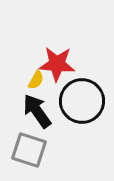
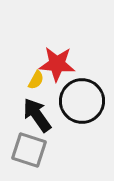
black arrow: moved 4 px down
